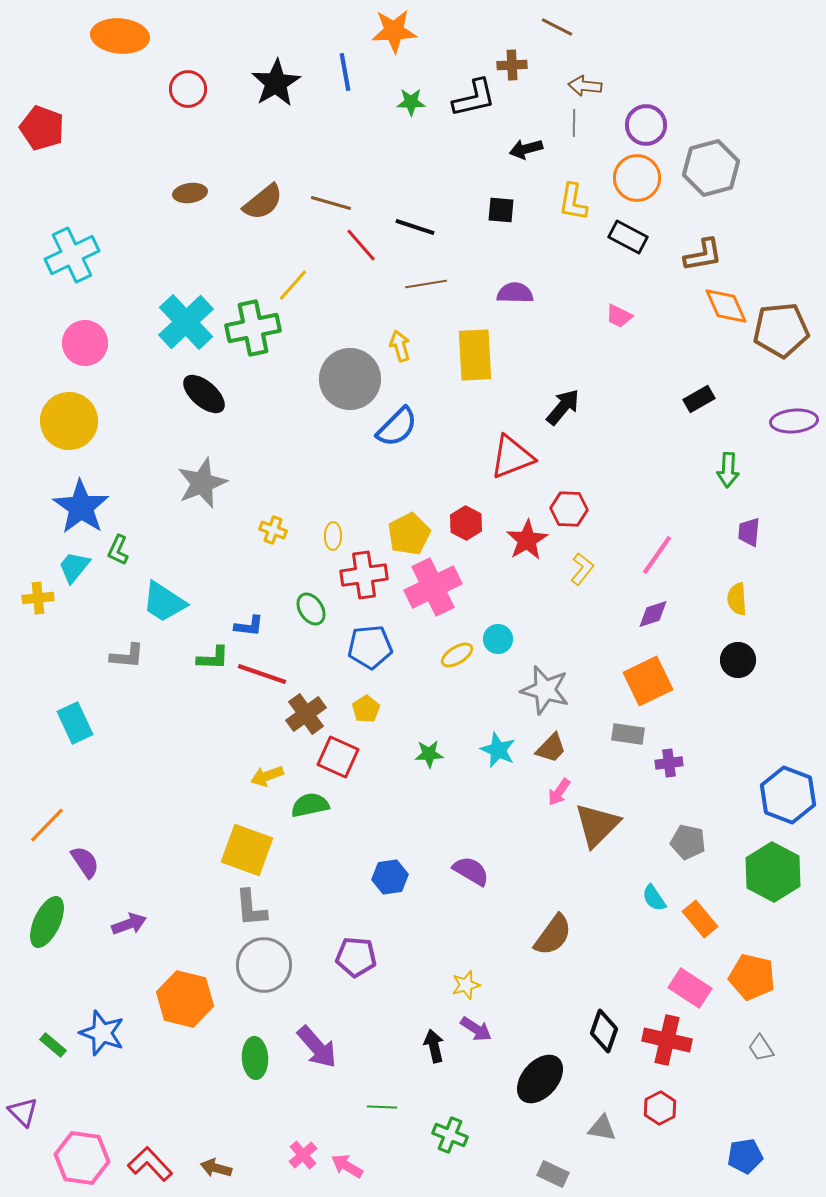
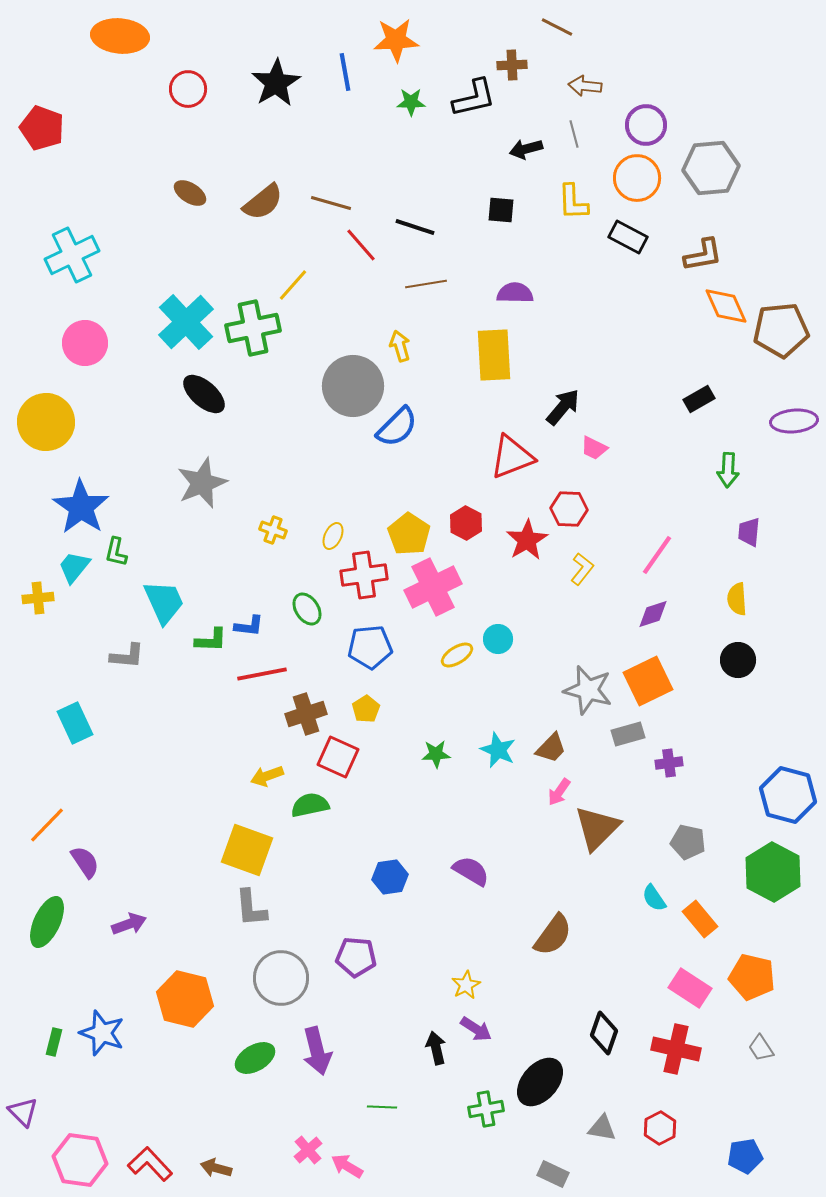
orange star at (394, 31): moved 2 px right, 9 px down
gray line at (574, 123): moved 11 px down; rotated 16 degrees counterclockwise
gray hexagon at (711, 168): rotated 10 degrees clockwise
brown ellipse at (190, 193): rotated 40 degrees clockwise
yellow L-shape at (573, 202): rotated 12 degrees counterclockwise
pink trapezoid at (619, 316): moved 25 px left, 132 px down
yellow rectangle at (475, 355): moved 19 px right
gray circle at (350, 379): moved 3 px right, 7 px down
yellow circle at (69, 421): moved 23 px left, 1 px down
yellow pentagon at (409, 534): rotated 12 degrees counterclockwise
yellow ellipse at (333, 536): rotated 24 degrees clockwise
green L-shape at (118, 550): moved 2 px left, 2 px down; rotated 12 degrees counterclockwise
cyan trapezoid at (164, 602): rotated 147 degrees counterclockwise
green ellipse at (311, 609): moved 4 px left
green L-shape at (213, 658): moved 2 px left, 18 px up
red line at (262, 674): rotated 30 degrees counterclockwise
gray star at (545, 690): moved 43 px right
brown cross at (306, 714): rotated 18 degrees clockwise
gray rectangle at (628, 734): rotated 24 degrees counterclockwise
green star at (429, 754): moved 7 px right
blue hexagon at (788, 795): rotated 6 degrees counterclockwise
brown triangle at (597, 825): moved 3 px down
gray circle at (264, 965): moved 17 px right, 13 px down
yellow star at (466, 985): rotated 12 degrees counterclockwise
black diamond at (604, 1031): moved 2 px down
red cross at (667, 1040): moved 9 px right, 9 px down
green rectangle at (53, 1045): moved 1 px right, 3 px up; rotated 64 degrees clockwise
black arrow at (434, 1046): moved 2 px right, 2 px down
purple arrow at (317, 1047): moved 4 px down; rotated 27 degrees clockwise
green ellipse at (255, 1058): rotated 63 degrees clockwise
black ellipse at (540, 1079): moved 3 px down
red hexagon at (660, 1108): moved 20 px down
green cross at (450, 1135): moved 36 px right, 26 px up; rotated 32 degrees counterclockwise
pink cross at (303, 1155): moved 5 px right, 5 px up
pink hexagon at (82, 1158): moved 2 px left, 2 px down
